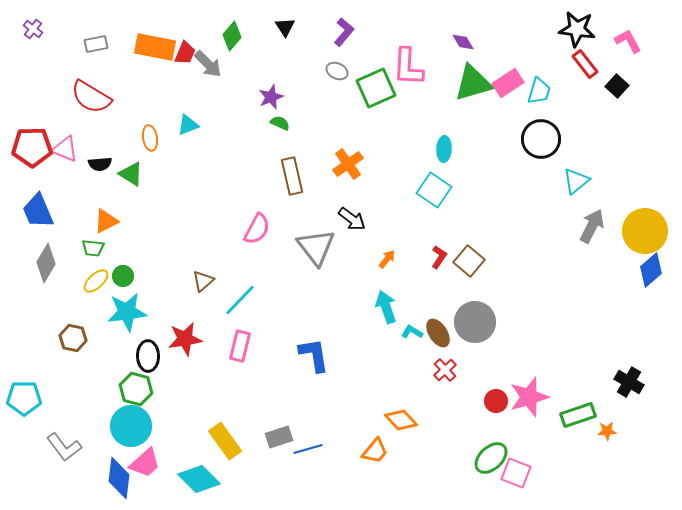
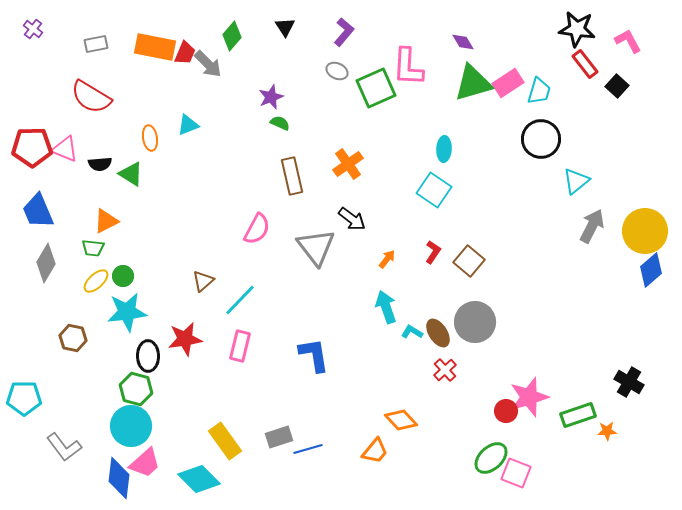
red L-shape at (439, 257): moved 6 px left, 5 px up
red circle at (496, 401): moved 10 px right, 10 px down
